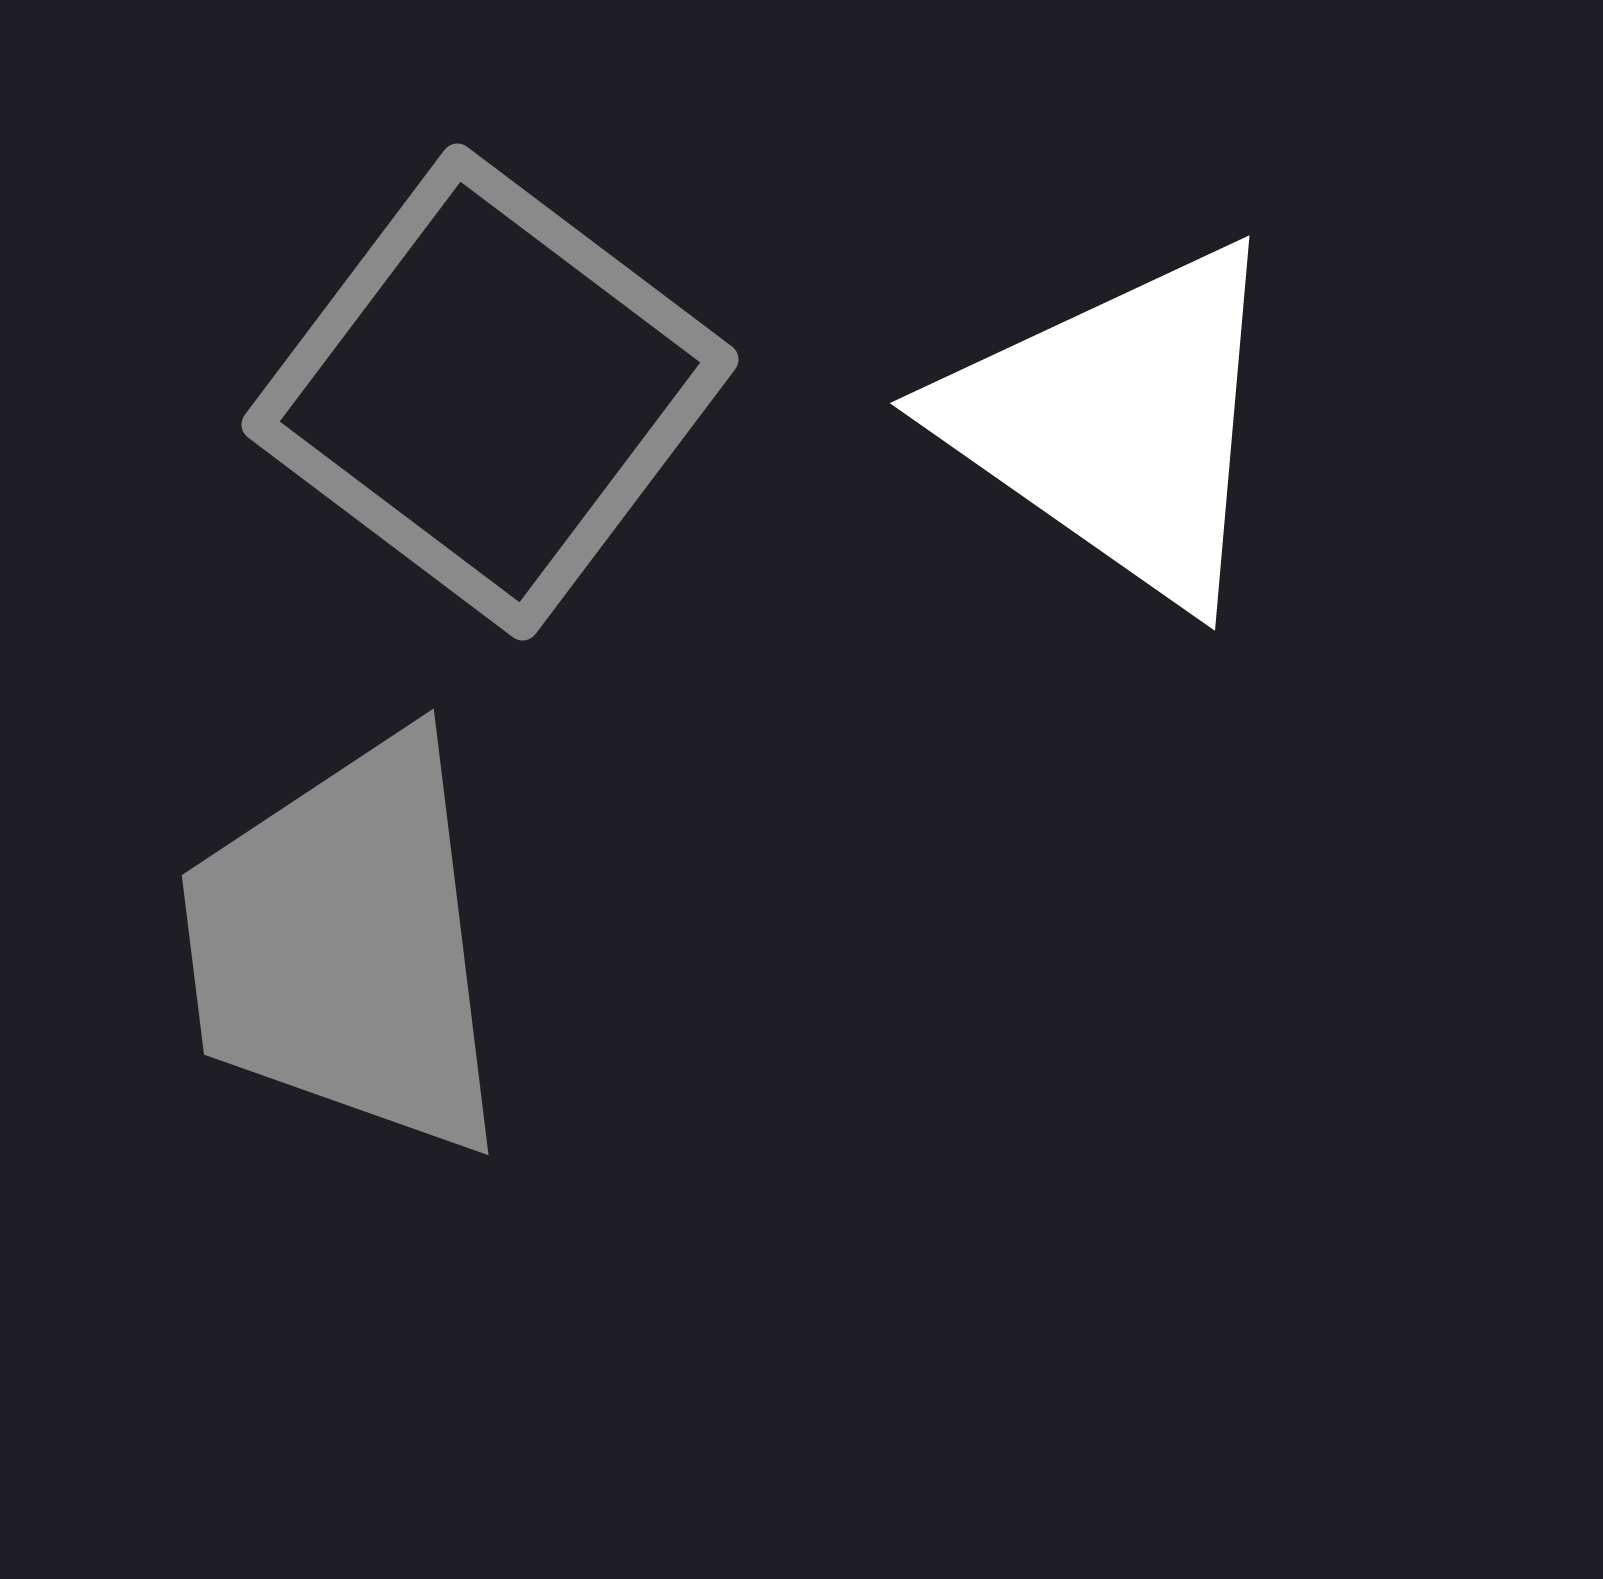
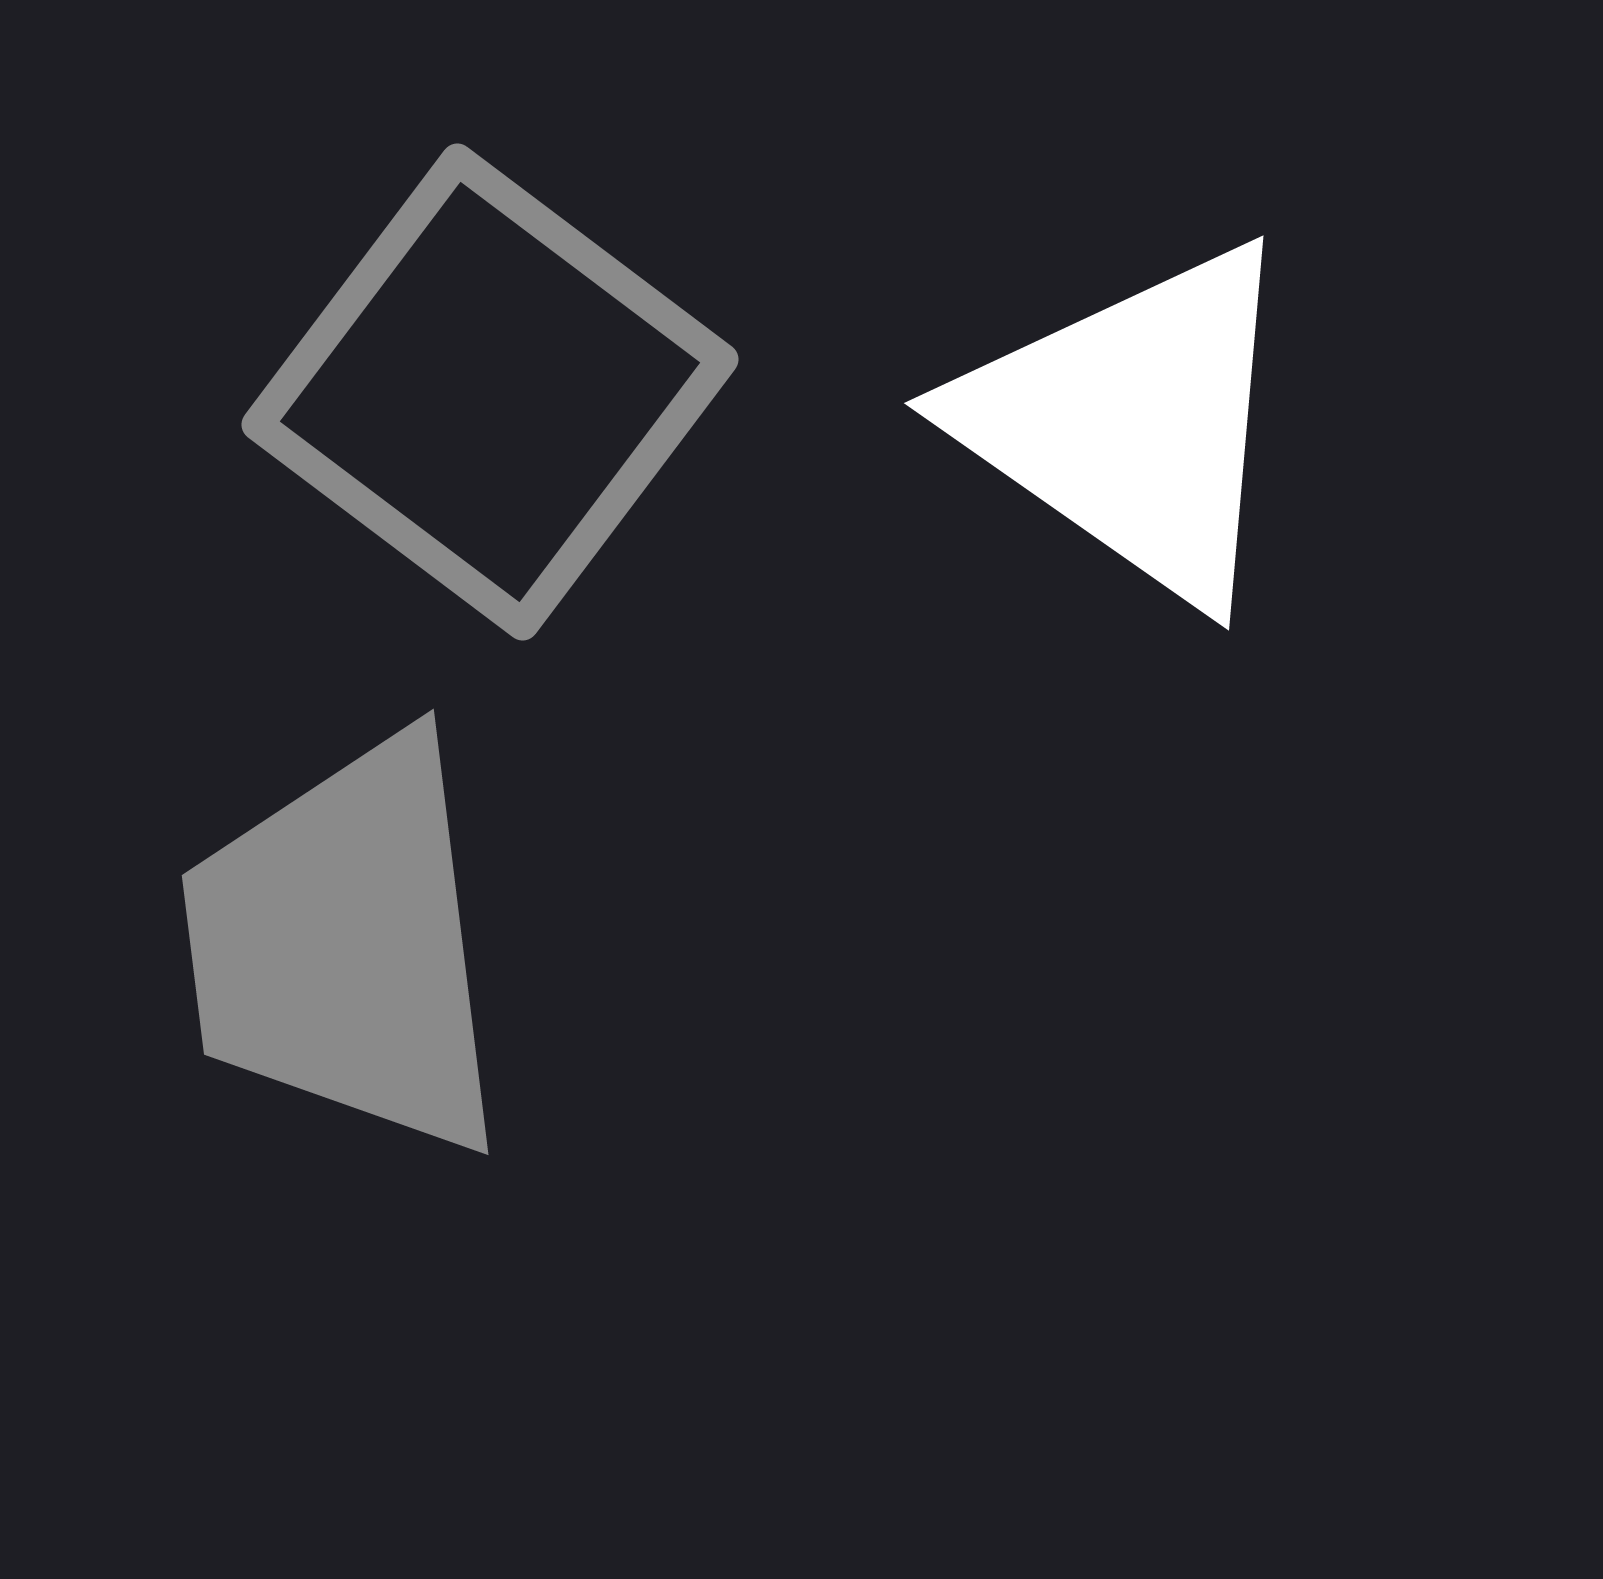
white triangle: moved 14 px right
